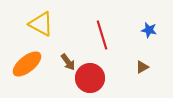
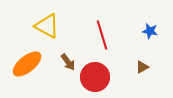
yellow triangle: moved 6 px right, 2 px down
blue star: moved 1 px right, 1 px down
red circle: moved 5 px right, 1 px up
